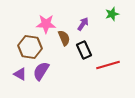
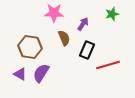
pink star: moved 8 px right, 11 px up
black rectangle: moved 3 px right; rotated 48 degrees clockwise
purple semicircle: moved 2 px down
